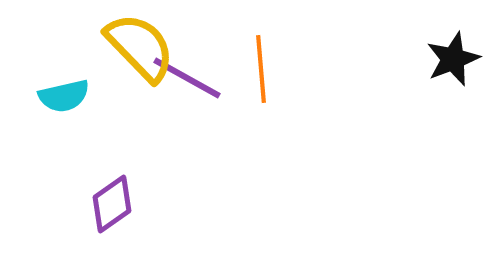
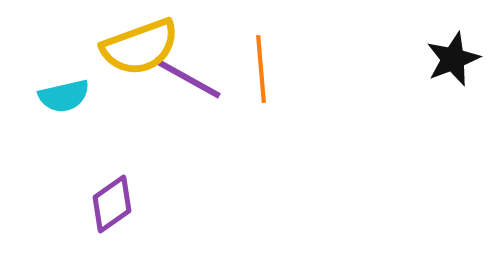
yellow semicircle: rotated 114 degrees clockwise
